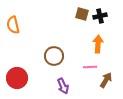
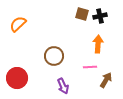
orange semicircle: moved 5 px right, 1 px up; rotated 60 degrees clockwise
